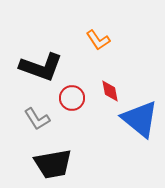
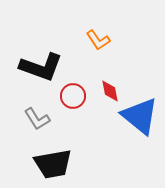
red circle: moved 1 px right, 2 px up
blue triangle: moved 3 px up
